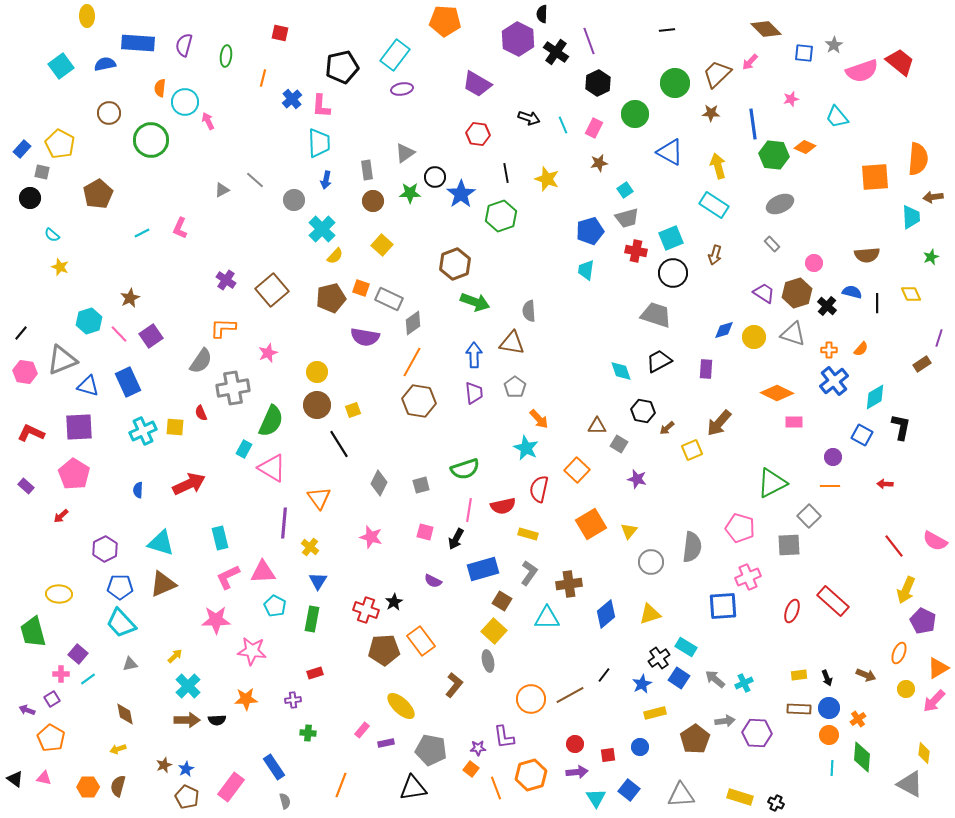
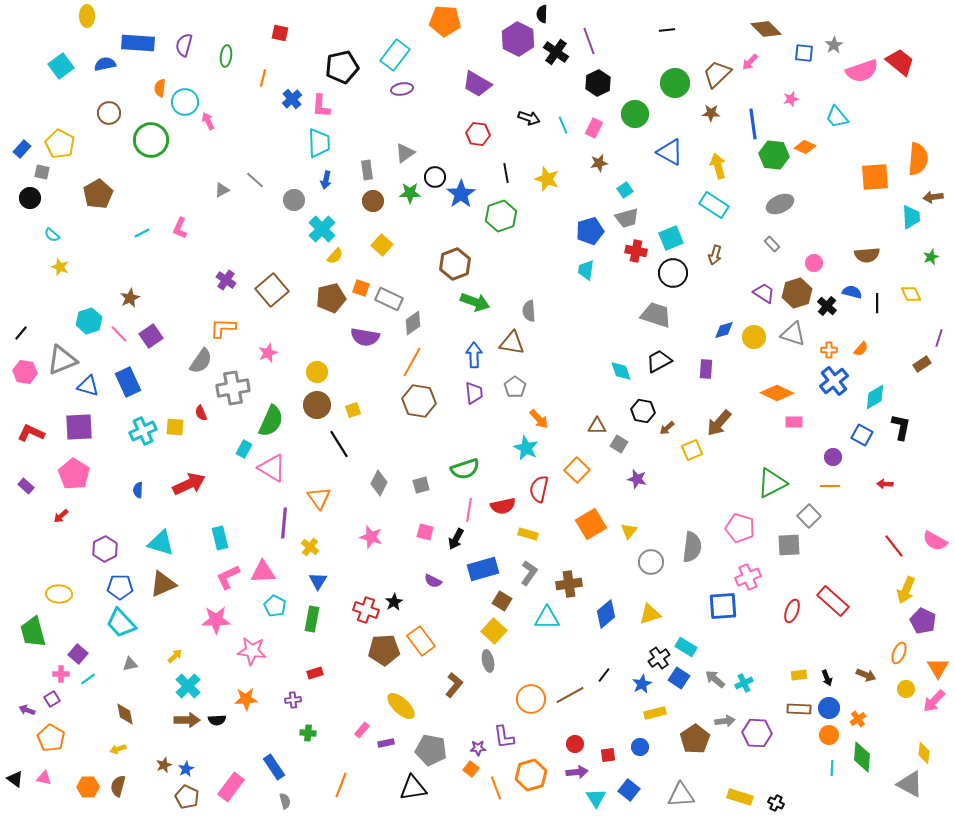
orange triangle at (938, 668): rotated 30 degrees counterclockwise
